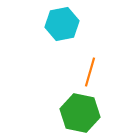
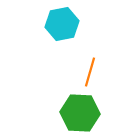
green hexagon: rotated 9 degrees counterclockwise
